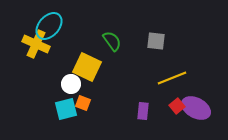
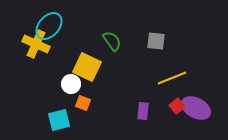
cyan square: moved 7 px left, 11 px down
